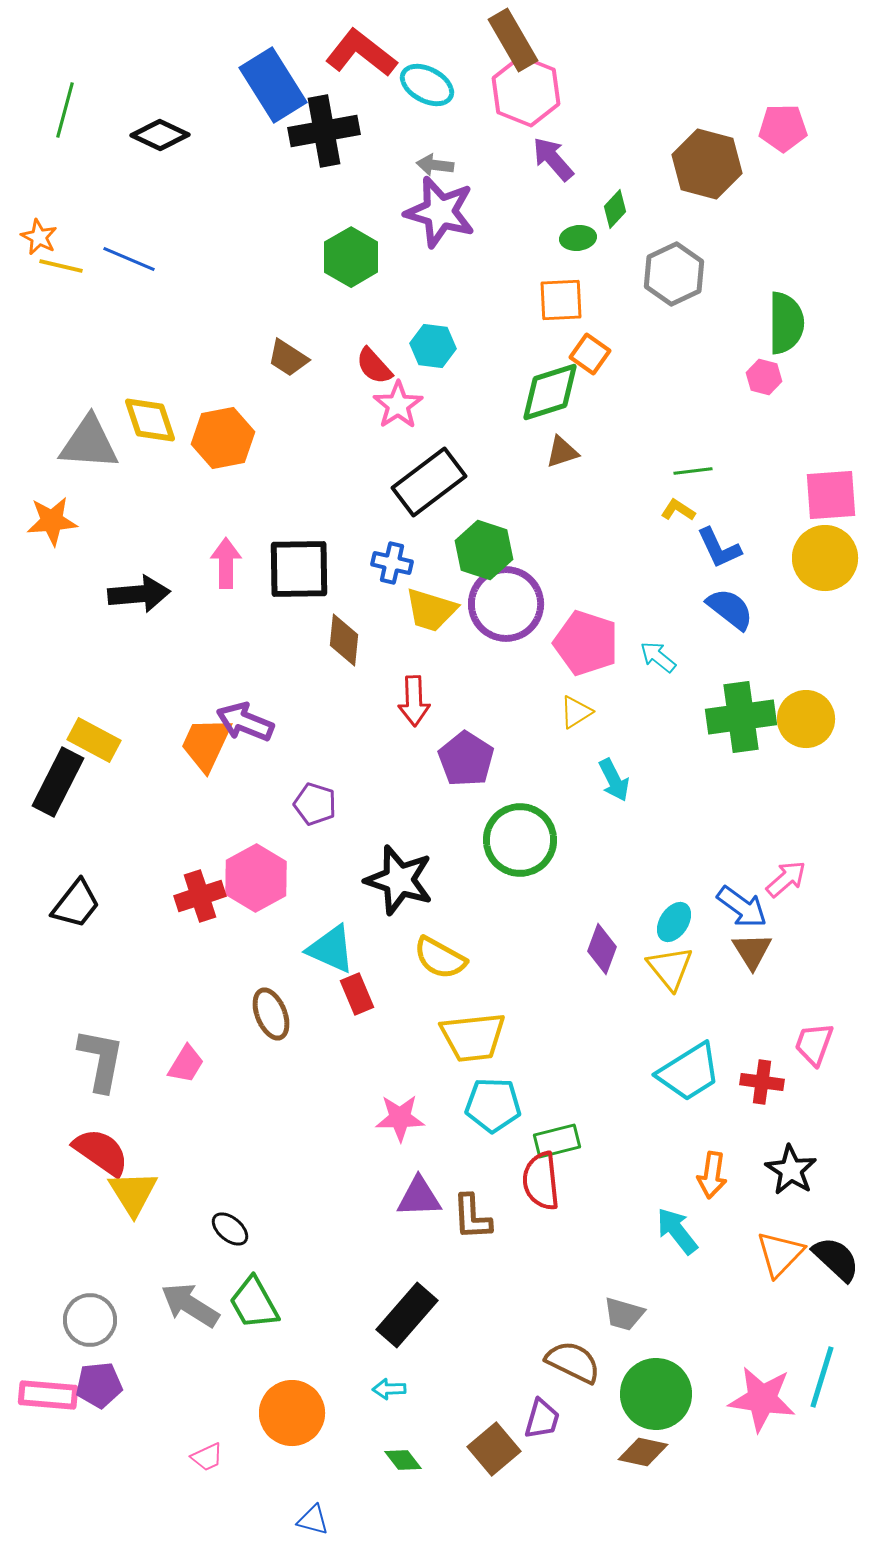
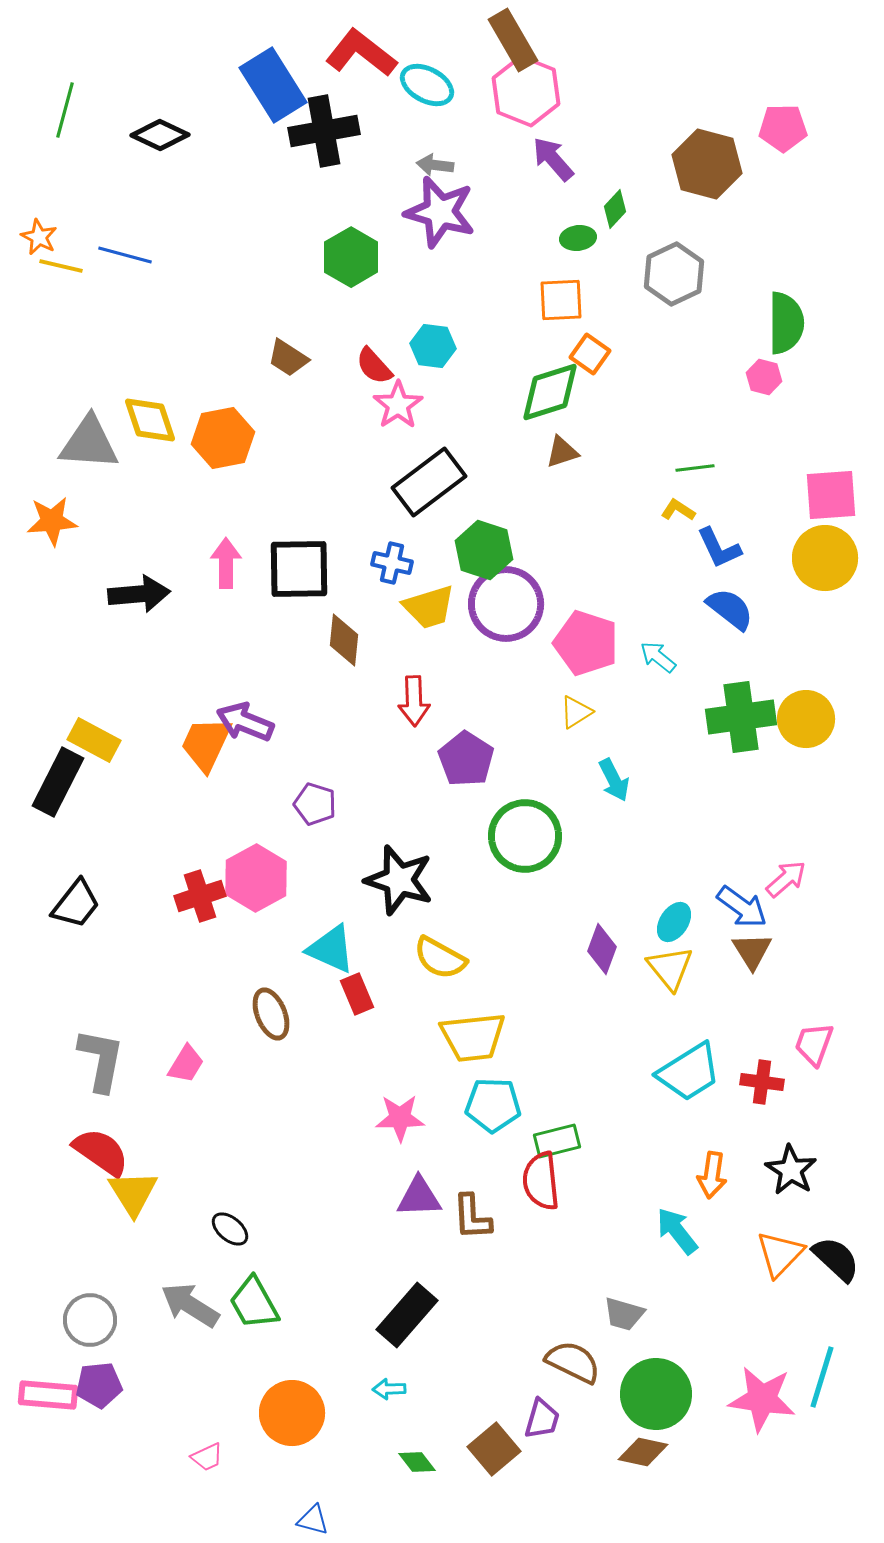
blue line at (129, 259): moved 4 px left, 4 px up; rotated 8 degrees counterclockwise
green line at (693, 471): moved 2 px right, 3 px up
yellow trapezoid at (431, 610): moved 2 px left, 3 px up; rotated 34 degrees counterclockwise
green circle at (520, 840): moved 5 px right, 4 px up
green diamond at (403, 1460): moved 14 px right, 2 px down
